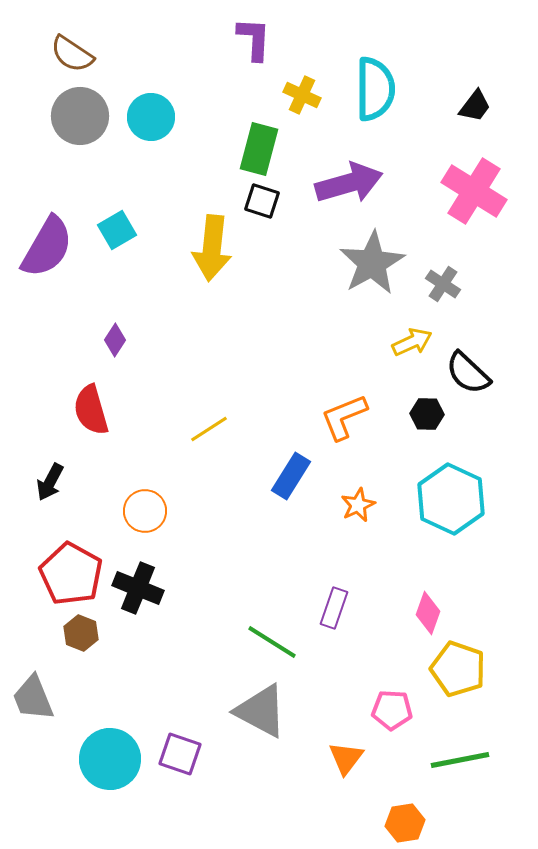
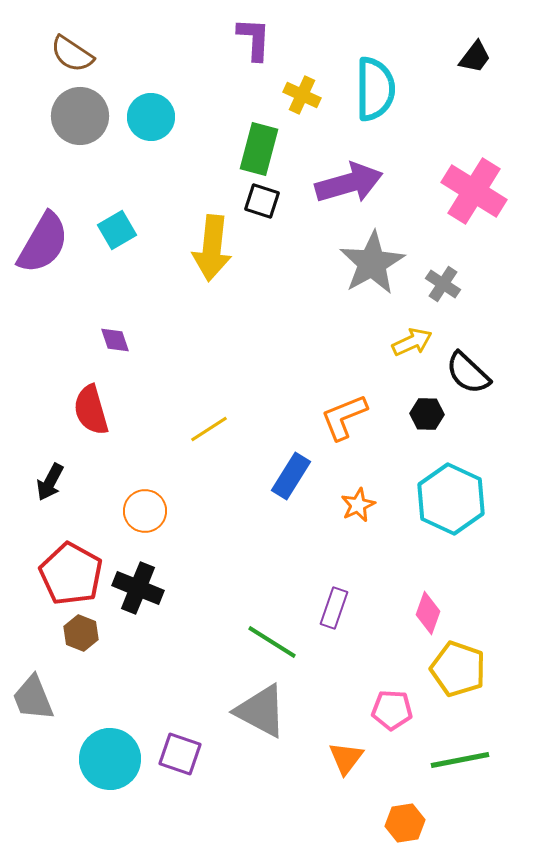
black trapezoid at (475, 106): moved 49 px up
purple semicircle at (47, 247): moved 4 px left, 4 px up
purple diamond at (115, 340): rotated 52 degrees counterclockwise
